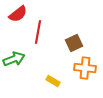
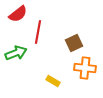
green arrow: moved 2 px right, 6 px up
